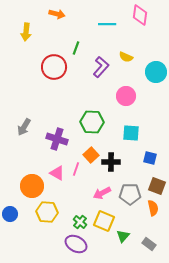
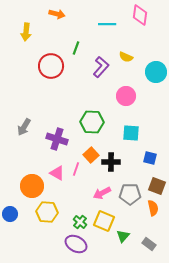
red circle: moved 3 px left, 1 px up
